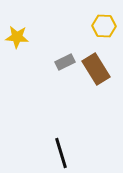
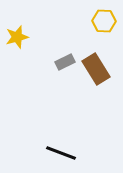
yellow hexagon: moved 5 px up
yellow star: rotated 20 degrees counterclockwise
black line: rotated 52 degrees counterclockwise
